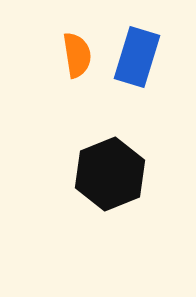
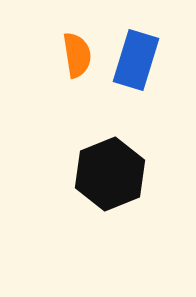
blue rectangle: moved 1 px left, 3 px down
